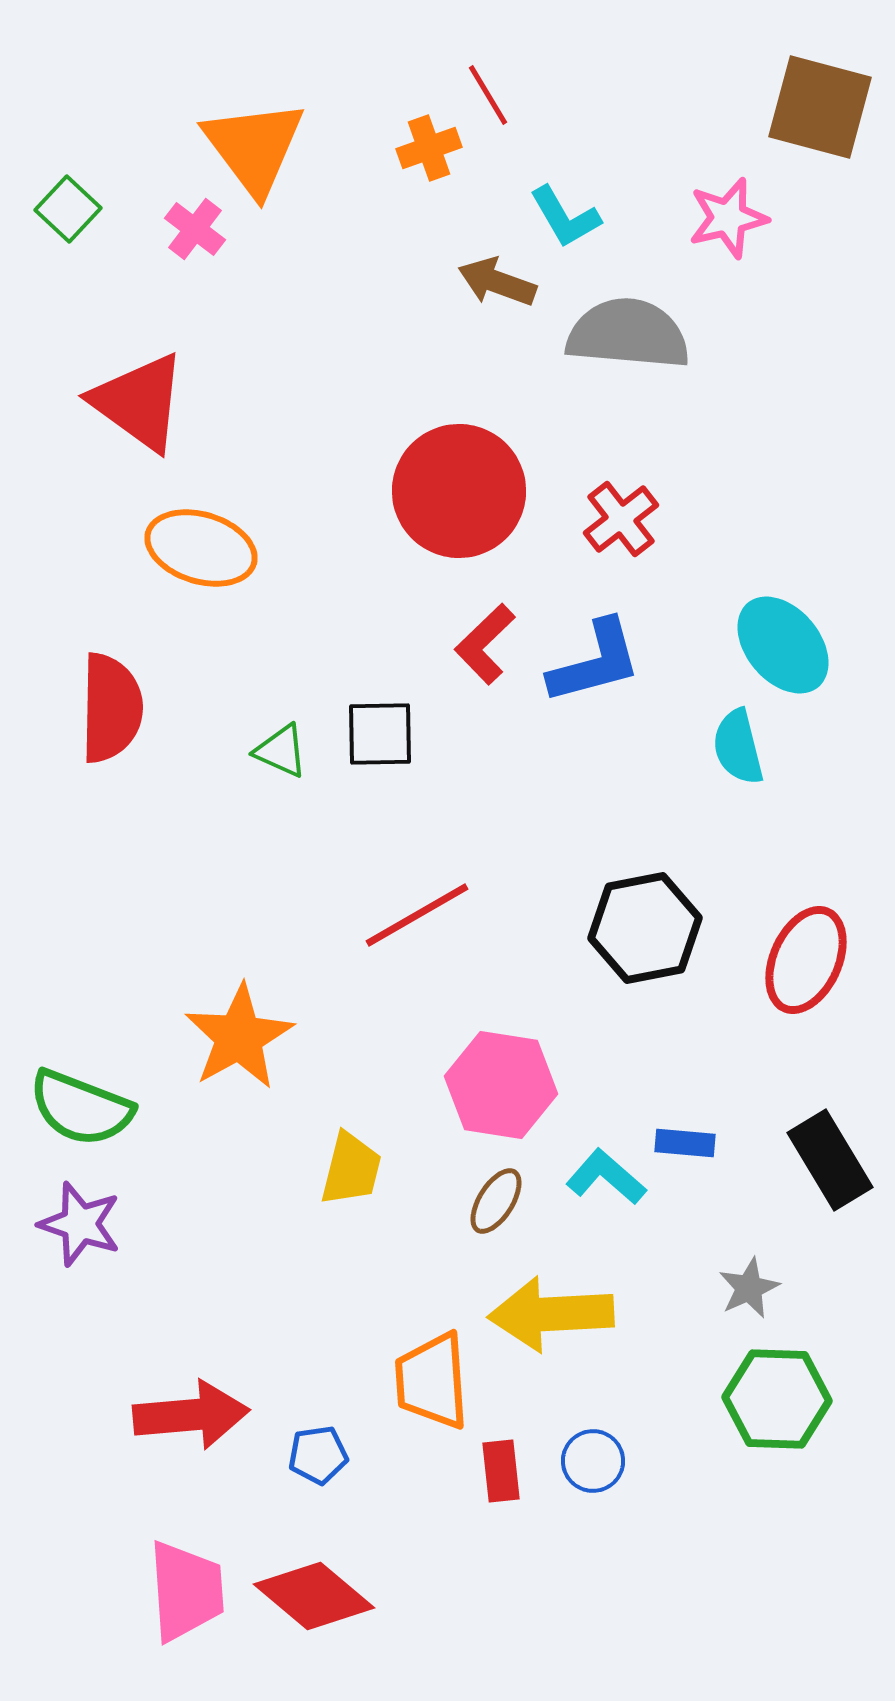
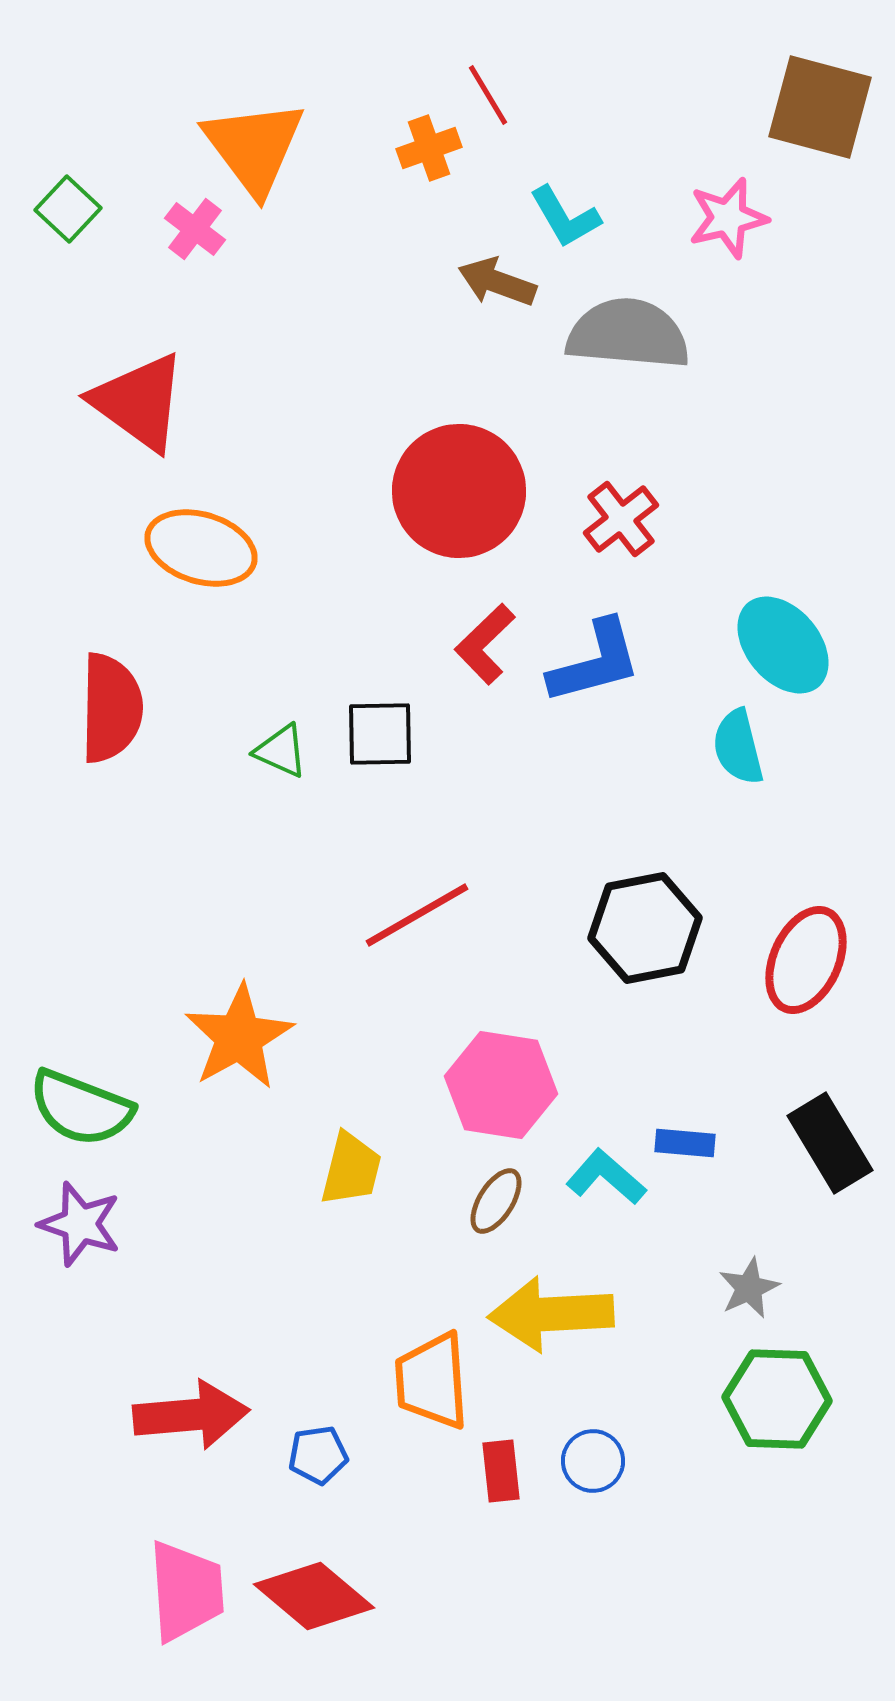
black rectangle at (830, 1160): moved 17 px up
